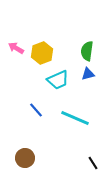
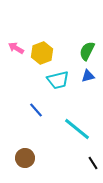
green semicircle: rotated 18 degrees clockwise
blue triangle: moved 2 px down
cyan trapezoid: rotated 10 degrees clockwise
cyan line: moved 2 px right, 11 px down; rotated 16 degrees clockwise
